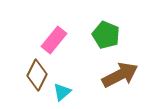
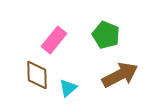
brown diamond: rotated 28 degrees counterclockwise
cyan triangle: moved 6 px right, 4 px up
